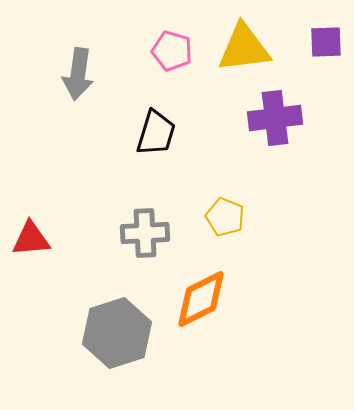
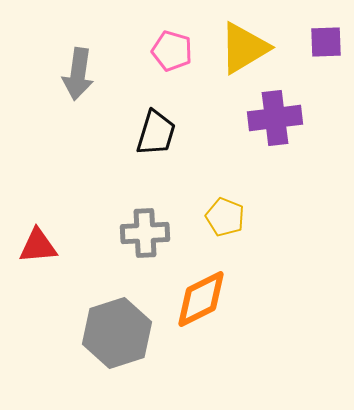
yellow triangle: rotated 24 degrees counterclockwise
red triangle: moved 7 px right, 7 px down
